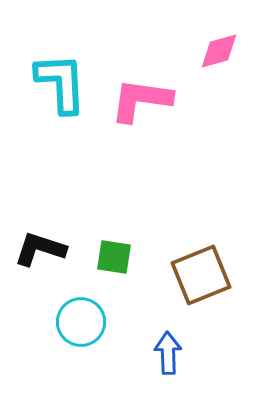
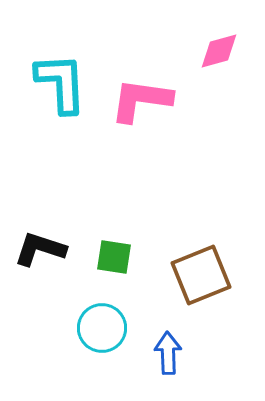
cyan circle: moved 21 px right, 6 px down
